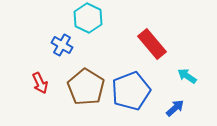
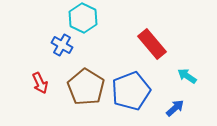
cyan hexagon: moved 5 px left
